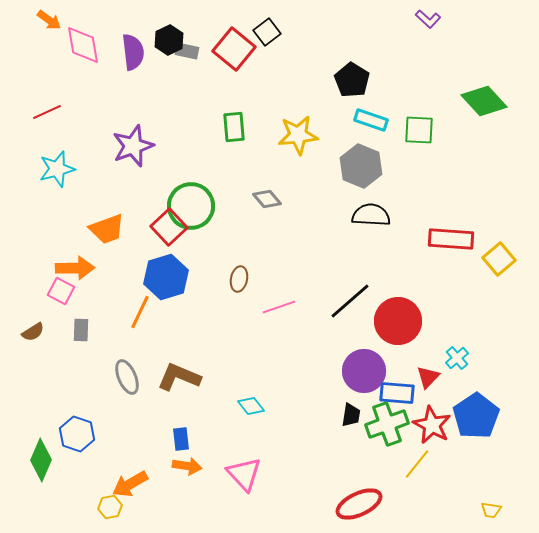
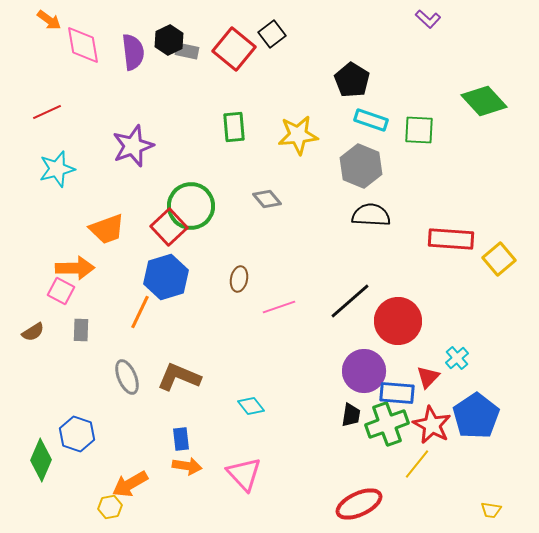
black square at (267, 32): moved 5 px right, 2 px down
